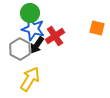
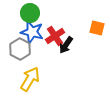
blue star: moved 1 px left, 3 px down
black arrow: moved 29 px right
